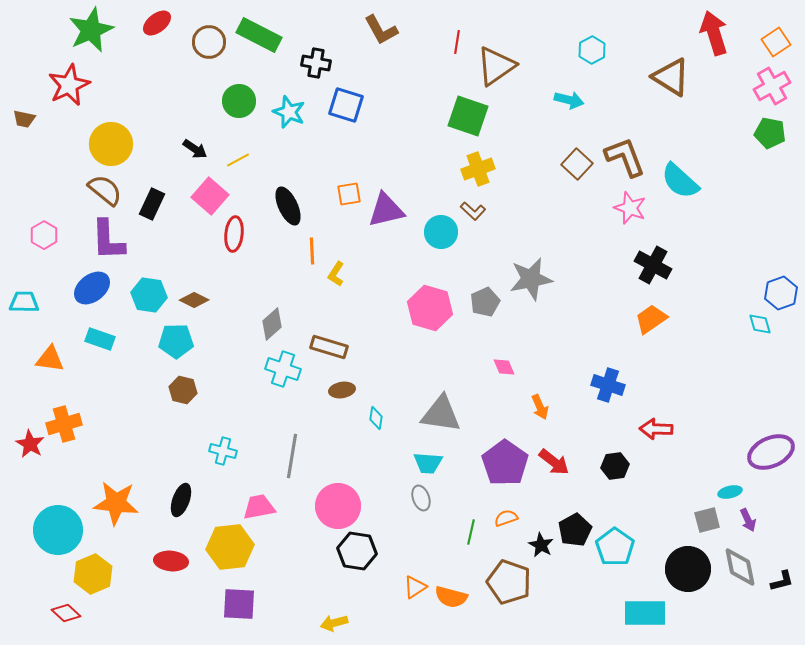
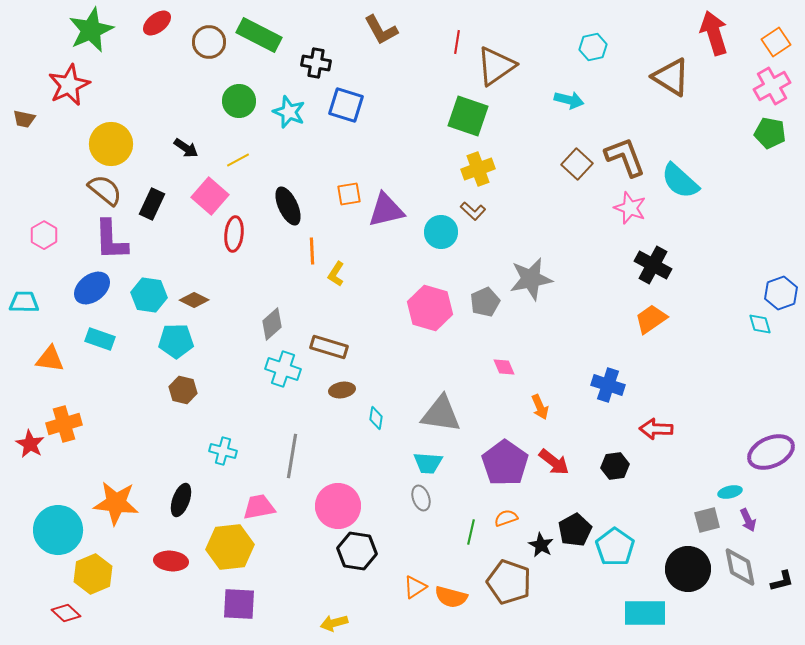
cyan hexagon at (592, 50): moved 1 px right, 3 px up; rotated 16 degrees clockwise
black arrow at (195, 149): moved 9 px left, 1 px up
purple L-shape at (108, 240): moved 3 px right
